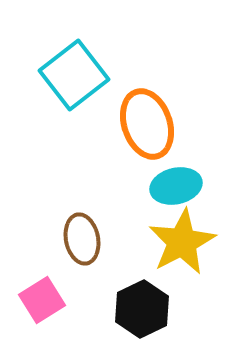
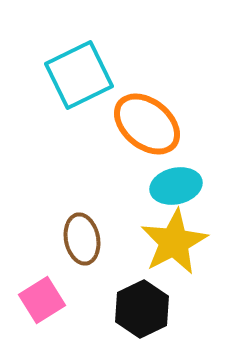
cyan square: moved 5 px right; rotated 12 degrees clockwise
orange ellipse: rotated 32 degrees counterclockwise
yellow star: moved 8 px left
